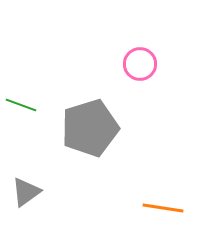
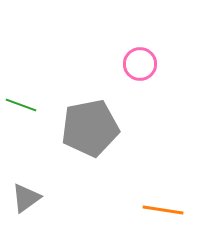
gray pentagon: rotated 6 degrees clockwise
gray triangle: moved 6 px down
orange line: moved 2 px down
